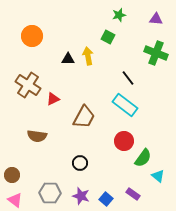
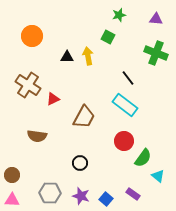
black triangle: moved 1 px left, 2 px up
pink triangle: moved 3 px left; rotated 35 degrees counterclockwise
